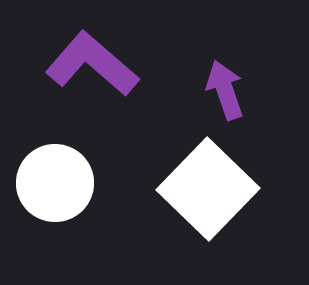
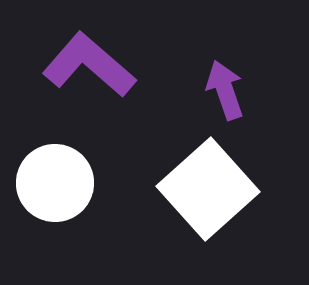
purple L-shape: moved 3 px left, 1 px down
white square: rotated 4 degrees clockwise
